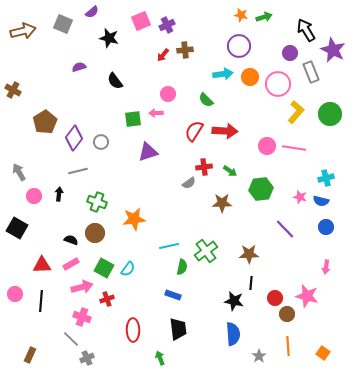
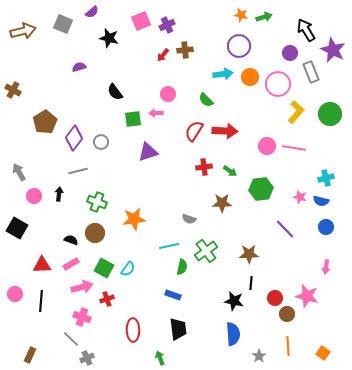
black semicircle at (115, 81): moved 11 px down
gray semicircle at (189, 183): moved 36 px down; rotated 56 degrees clockwise
